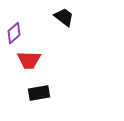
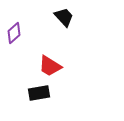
black trapezoid: rotated 10 degrees clockwise
red trapezoid: moved 21 px right, 6 px down; rotated 30 degrees clockwise
